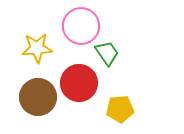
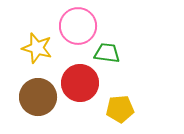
pink circle: moved 3 px left
yellow star: rotated 20 degrees clockwise
green trapezoid: rotated 48 degrees counterclockwise
red circle: moved 1 px right
